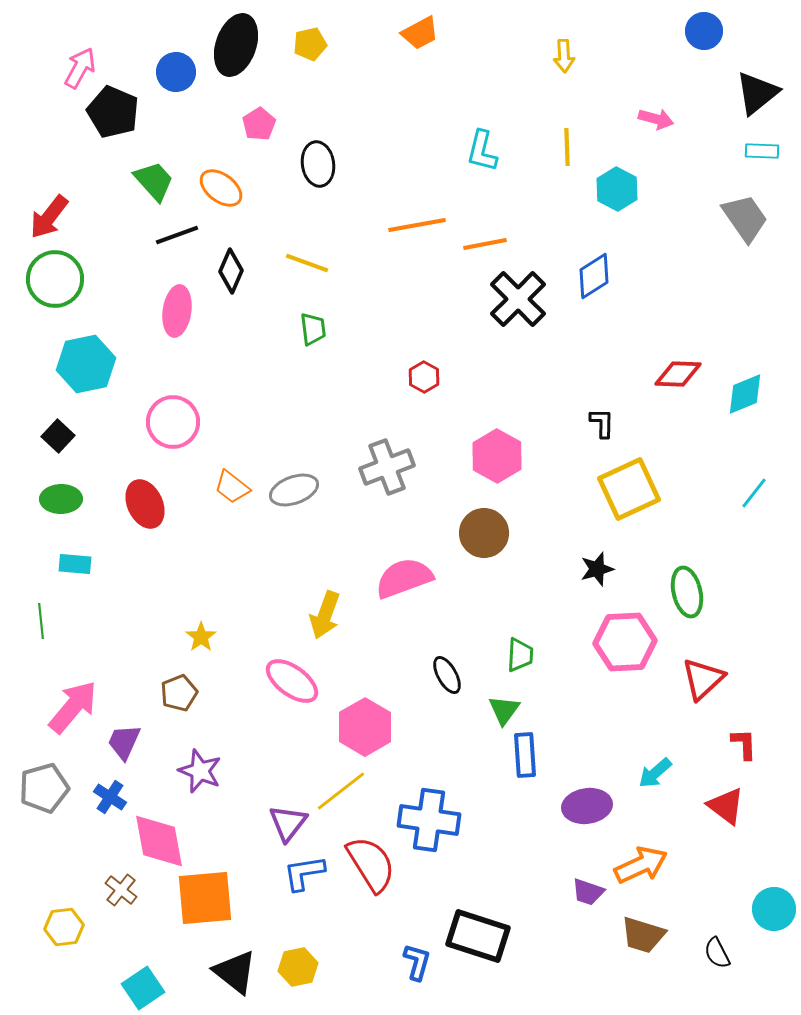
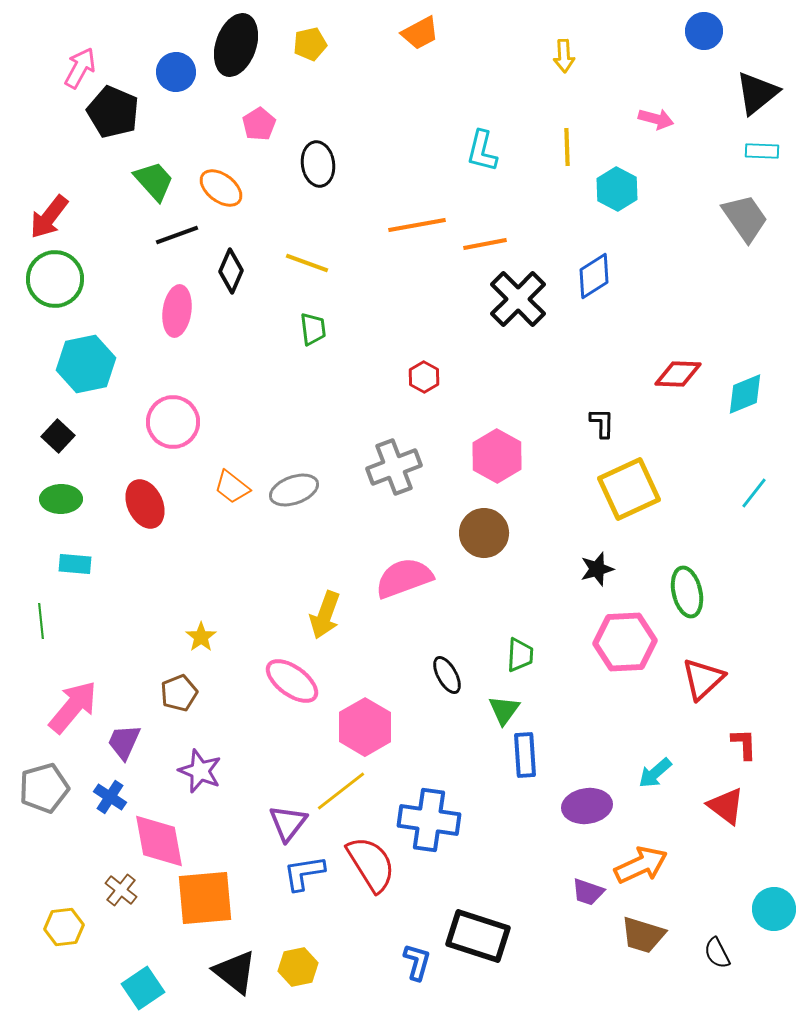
gray cross at (387, 467): moved 7 px right
